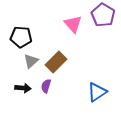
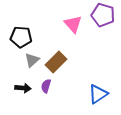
purple pentagon: rotated 15 degrees counterclockwise
gray triangle: moved 1 px right, 1 px up
blue triangle: moved 1 px right, 2 px down
